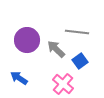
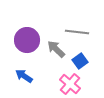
blue arrow: moved 5 px right, 2 px up
pink cross: moved 7 px right
